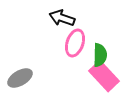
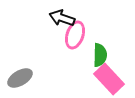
pink ellipse: moved 8 px up
pink rectangle: moved 5 px right, 3 px down
